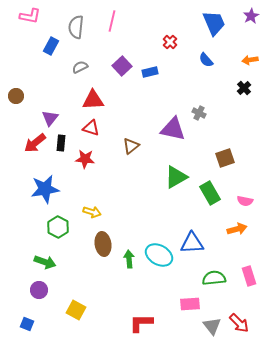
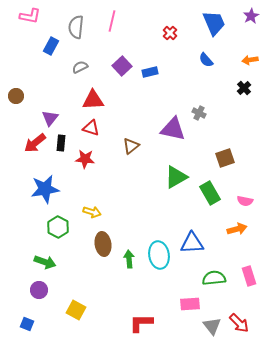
red cross at (170, 42): moved 9 px up
cyan ellipse at (159, 255): rotated 52 degrees clockwise
